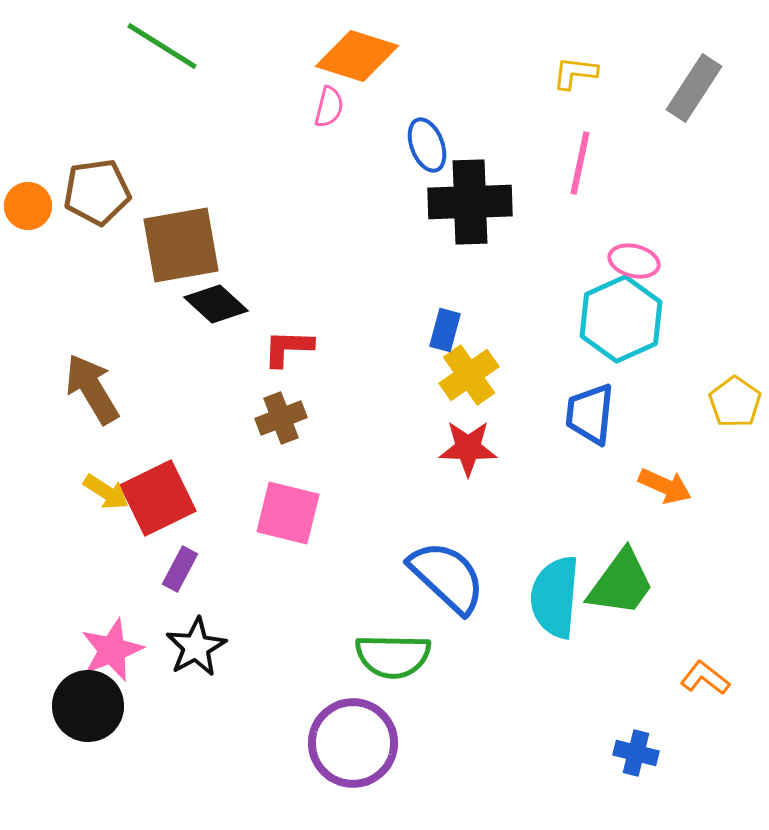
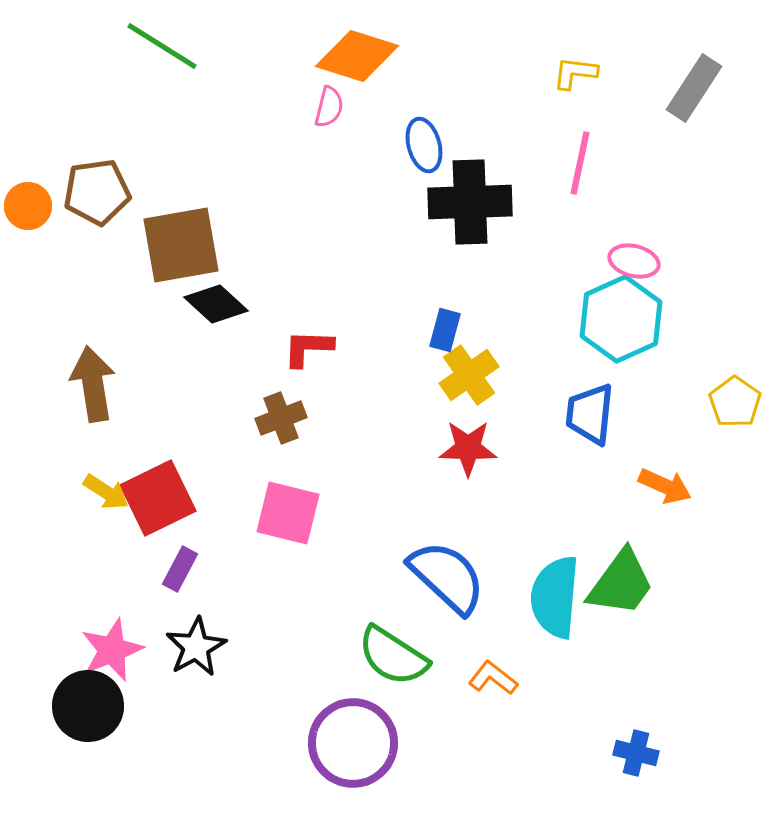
blue ellipse: moved 3 px left; rotated 6 degrees clockwise
red L-shape: moved 20 px right
brown arrow: moved 1 px right, 5 px up; rotated 22 degrees clockwise
green semicircle: rotated 32 degrees clockwise
orange L-shape: moved 212 px left
